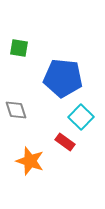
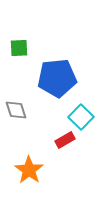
green square: rotated 12 degrees counterclockwise
blue pentagon: moved 6 px left; rotated 12 degrees counterclockwise
red rectangle: moved 2 px up; rotated 66 degrees counterclockwise
orange star: moved 1 px left, 9 px down; rotated 16 degrees clockwise
